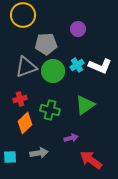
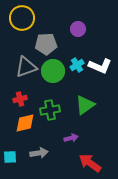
yellow circle: moved 1 px left, 3 px down
green cross: rotated 24 degrees counterclockwise
orange diamond: rotated 30 degrees clockwise
red arrow: moved 1 px left, 3 px down
